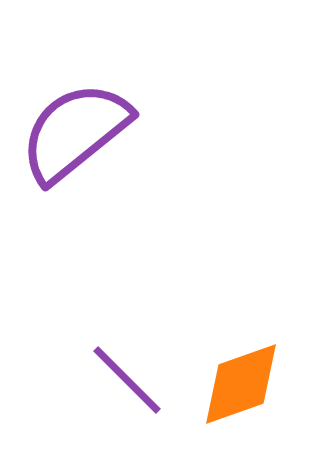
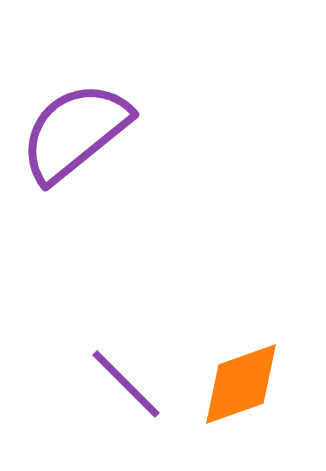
purple line: moved 1 px left, 4 px down
